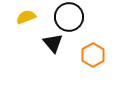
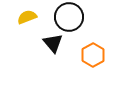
yellow semicircle: moved 1 px right
